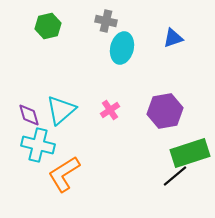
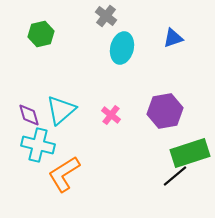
gray cross: moved 5 px up; rotated 25 degrees clockwise
green hexagon: moved 7 px left, 8 px down
pink cross: moved 1 px right, 5 px down; rotated 18 degrees counterclockwise
